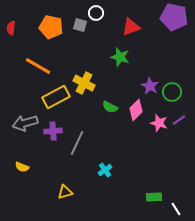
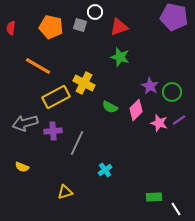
white circle: moved 1 px left, 1 px up
red triangle: moved 12 px left
